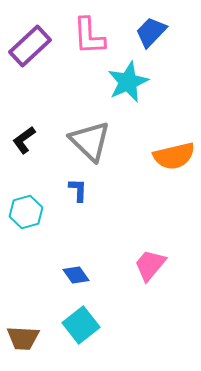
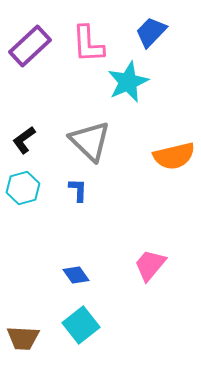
pink L-shape: moved 1 px left, 8 px down
cyan hexagon: moved 3 px left, 24 px up
